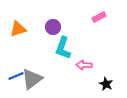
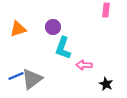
pink rectangle: moved 7 px right, 7 px up; rotated 56 degrees counterclockwise
